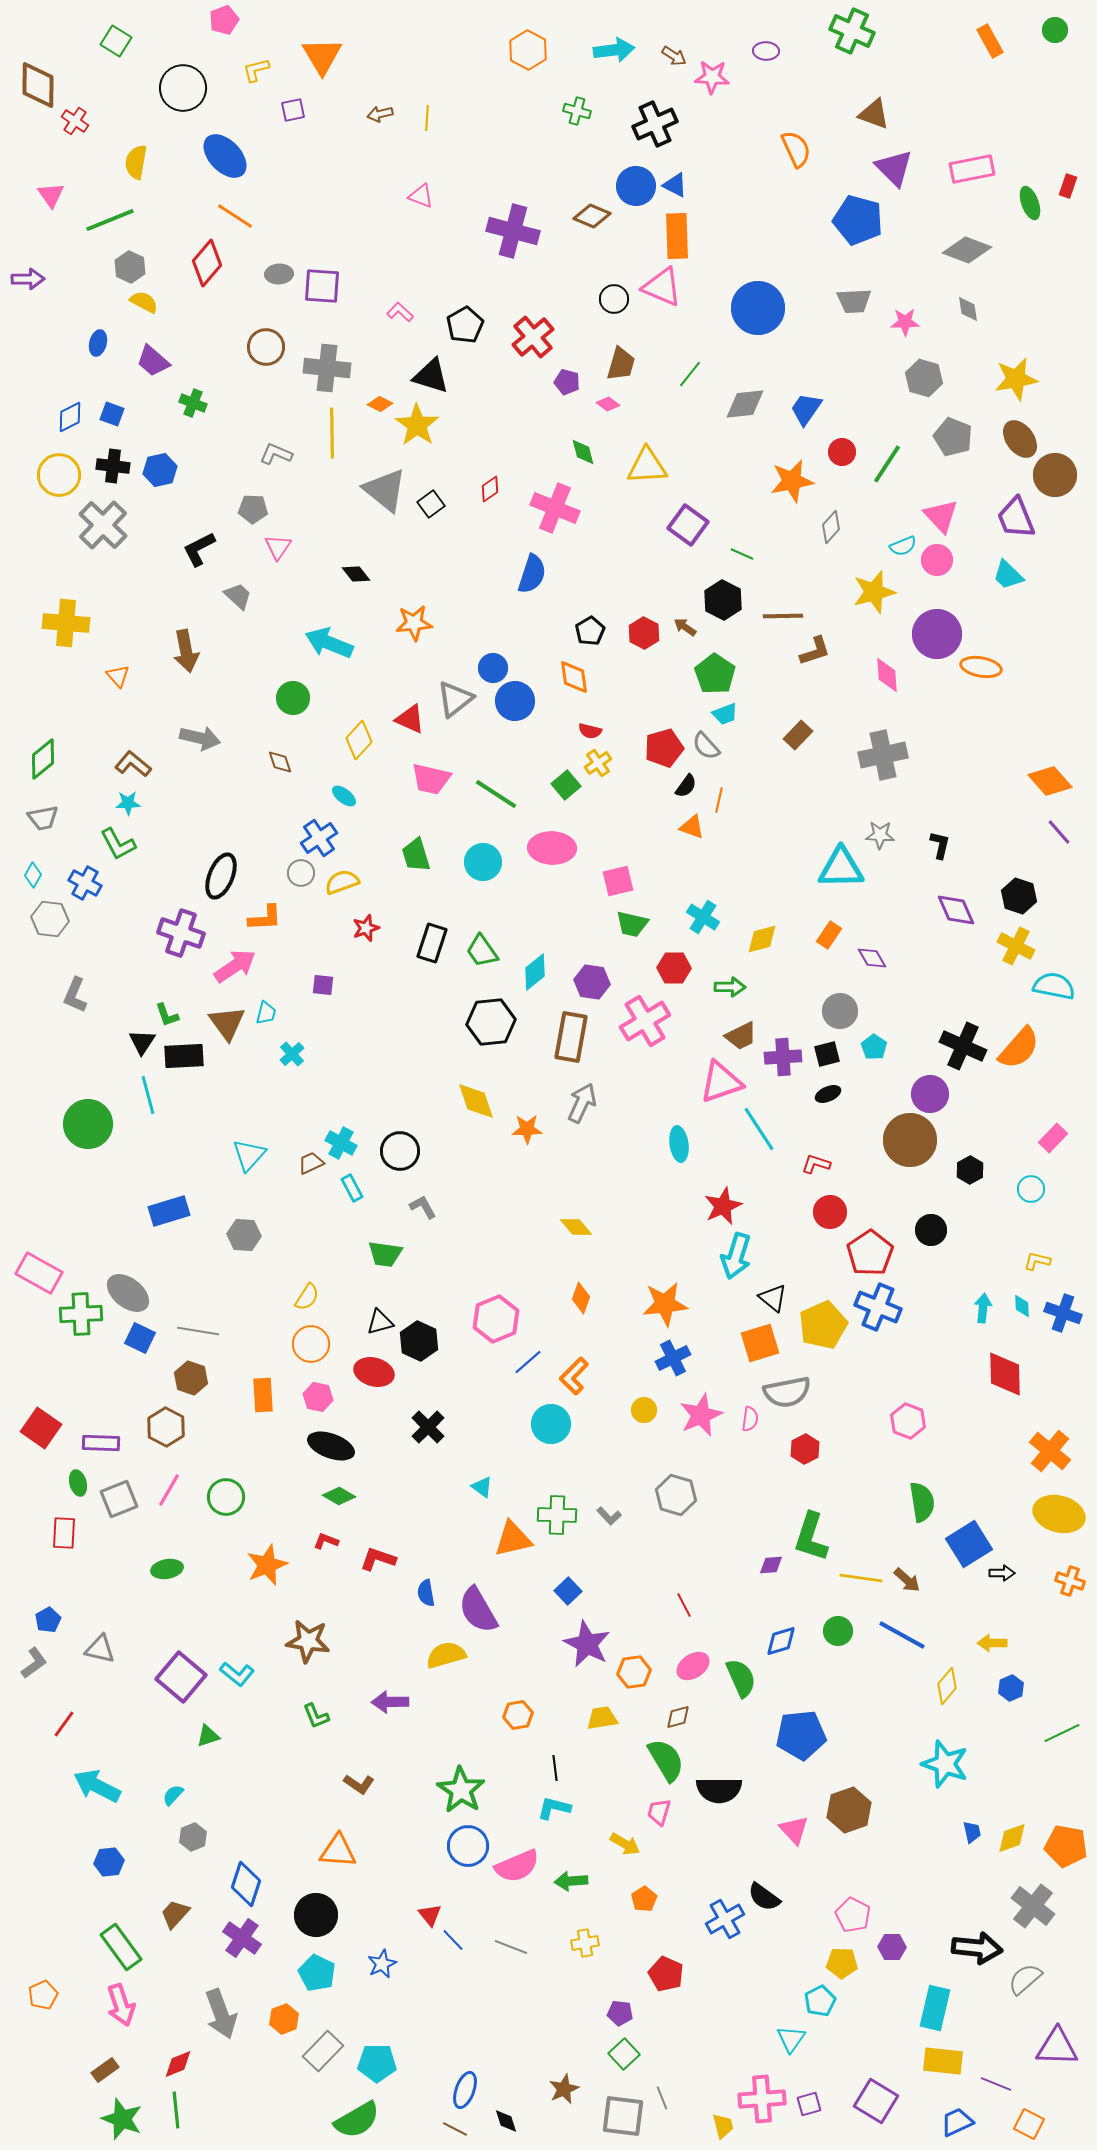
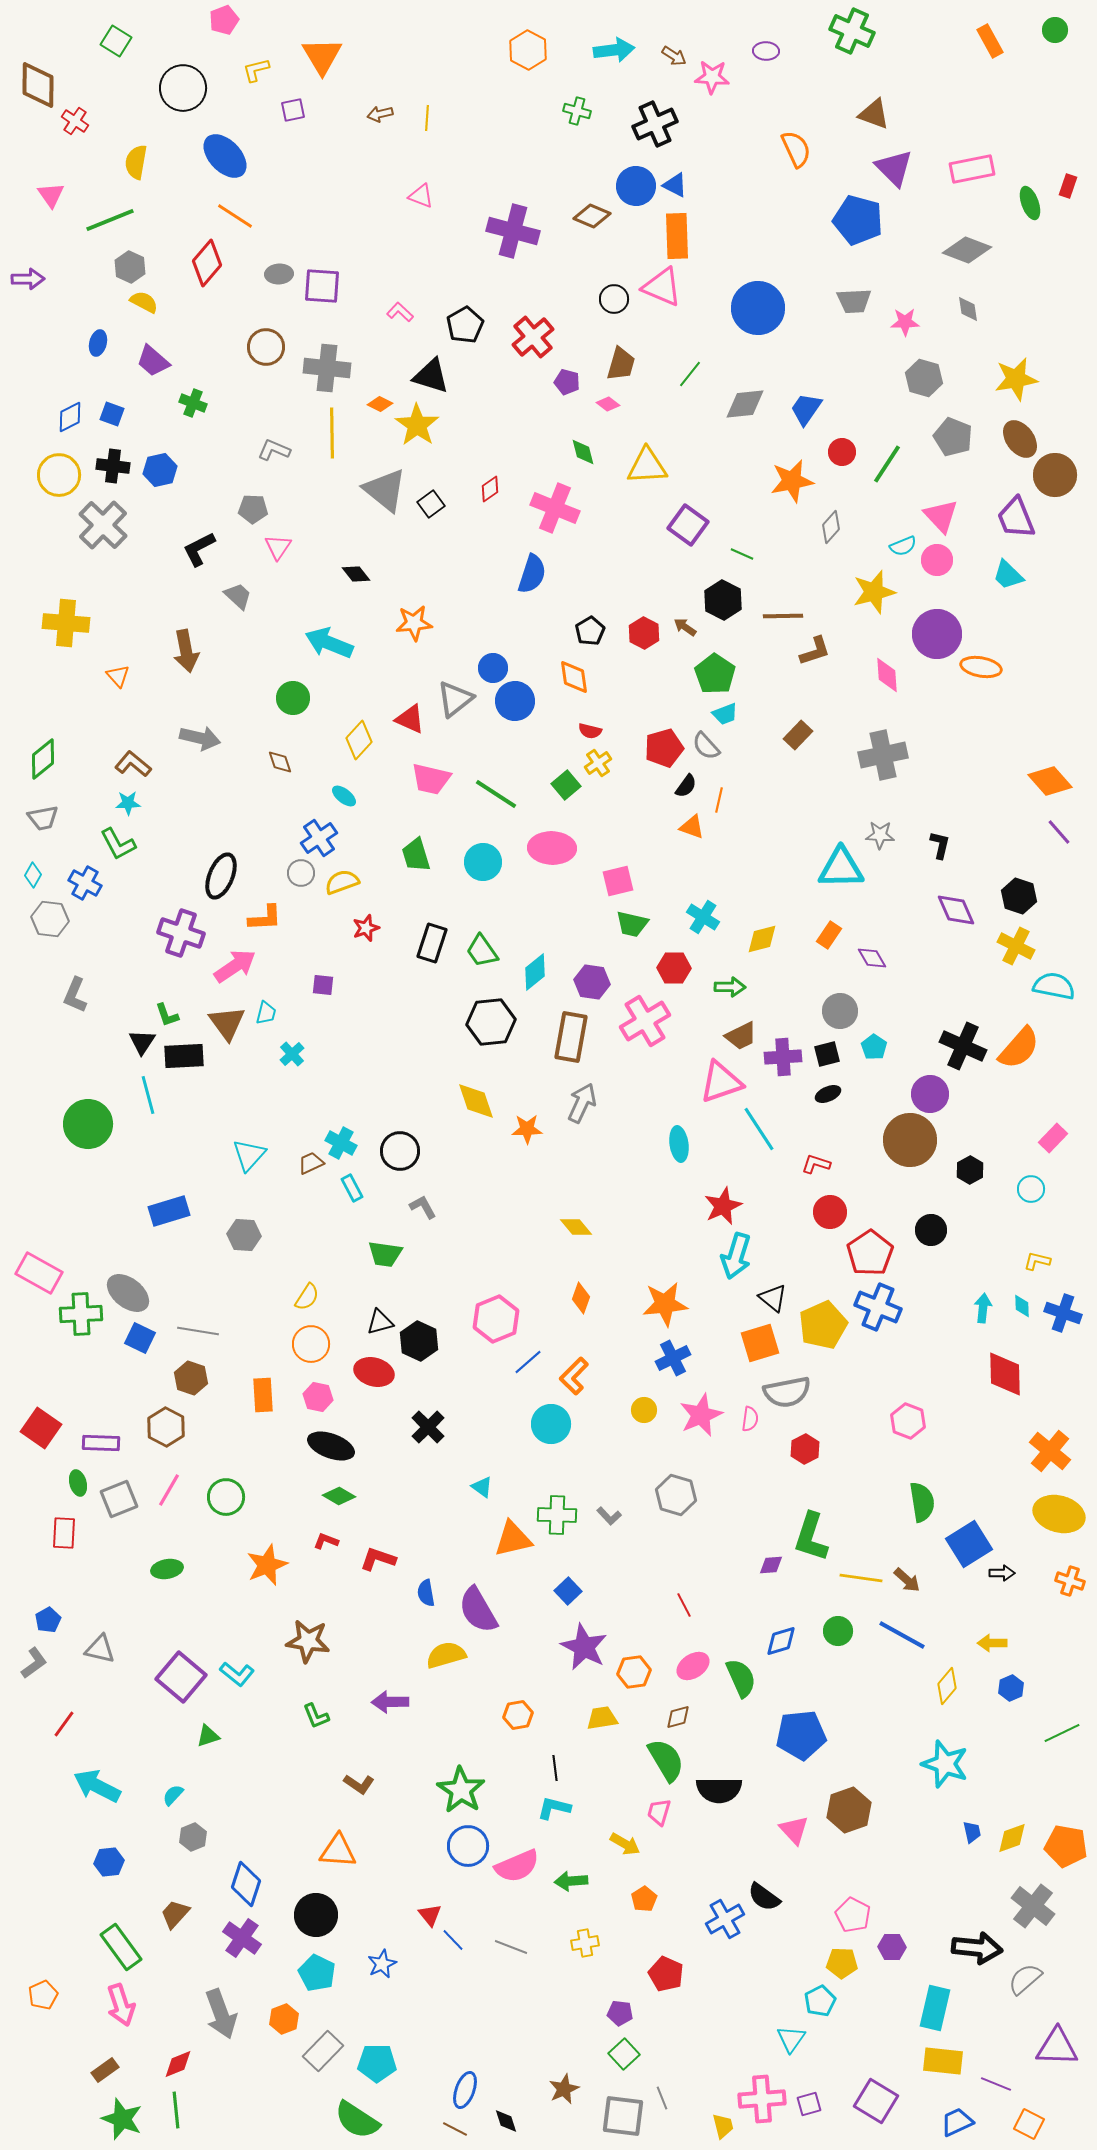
gray L-shape at (276, 454): moved 2 px left, 4 px up
purple star at (587, 1644): moved 3 px left, 3 px down
green semicircle at (357, 2120): rotated 63 degrees clockwise
